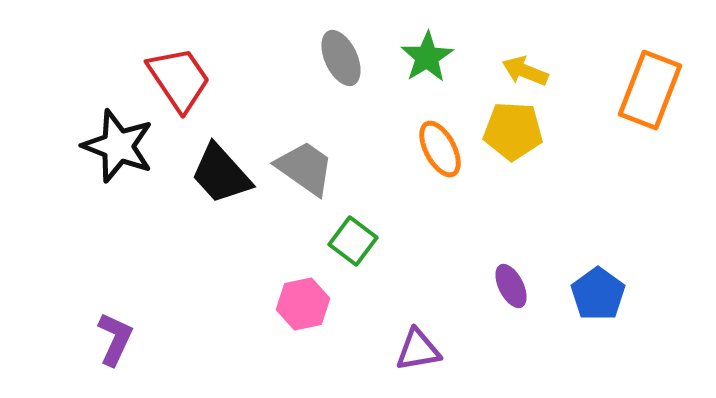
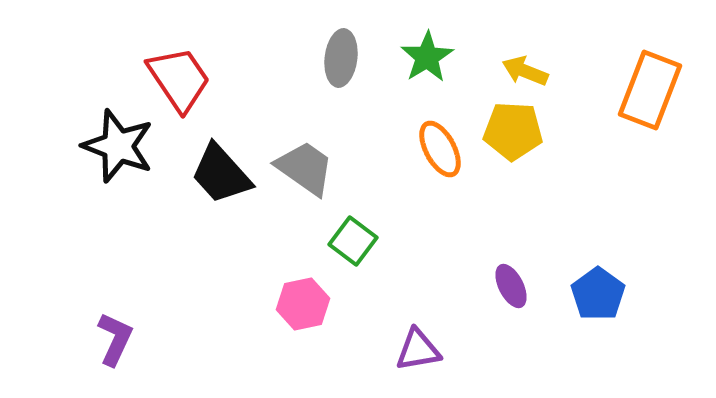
gray ellipse: rotated 32 degrees clockwise
